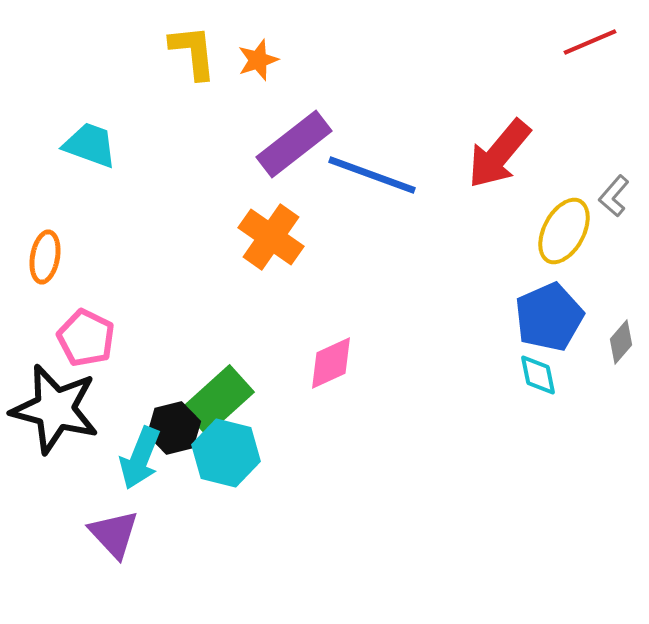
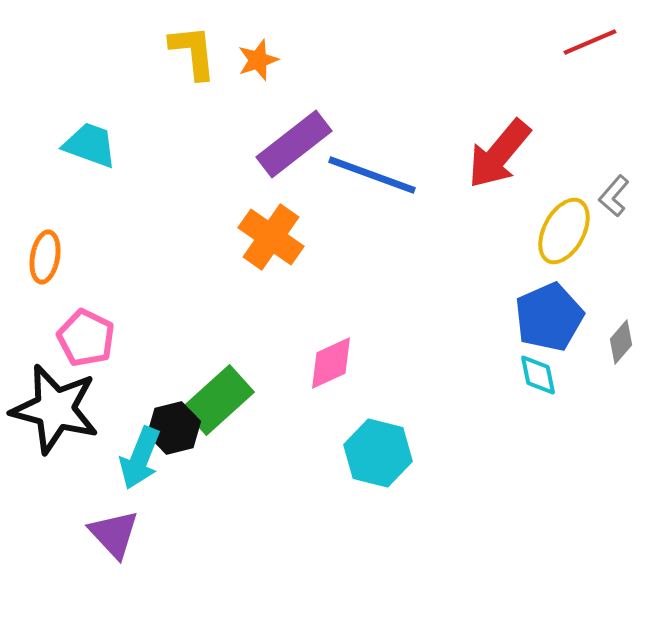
cyan hexagon: moved 152 px right
